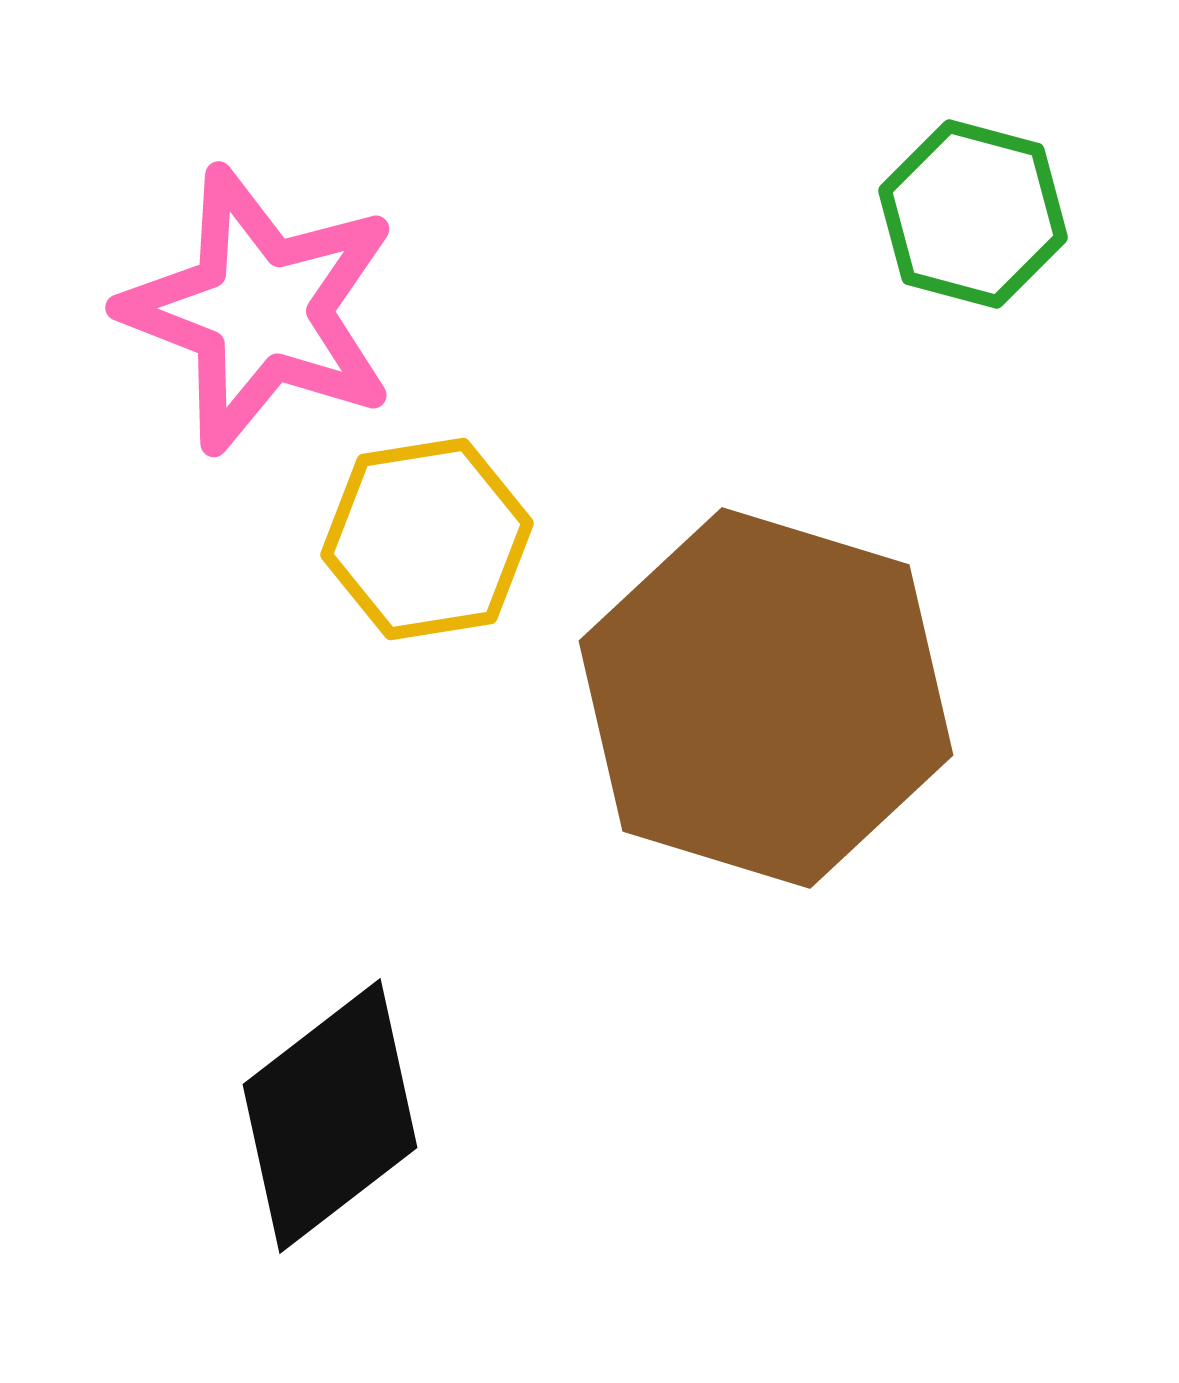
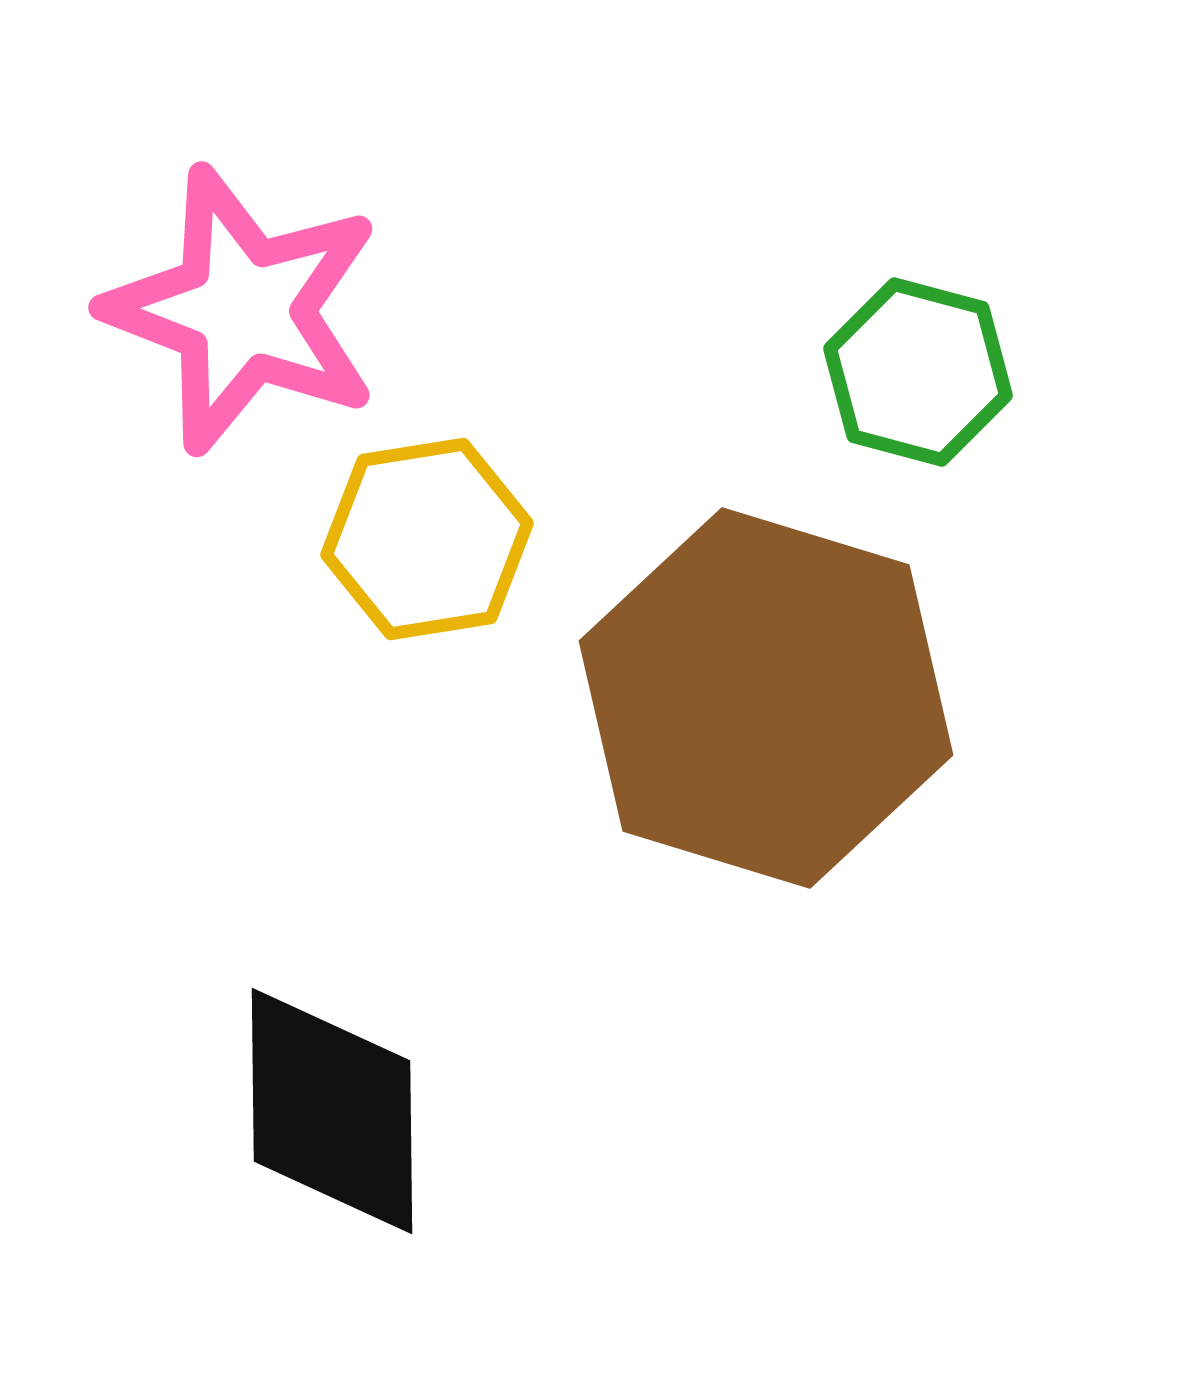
green hexagon: moved 55 px left, 158 px down
pink star: moved 17 px left
black diamond: moved 2 px right, 5 px up; rotated 53 degrees counterclockwise
